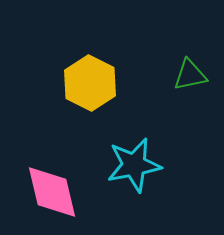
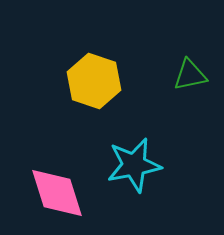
yellow hexagon: moved 4 px right, 2 px up; rotated 8 degrees counterclockwise
pink diamond: moved 5 px right, 1 px down; rotated 4 degrees counterclockwise
